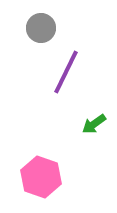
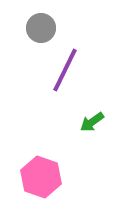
purple line: moved 1 px left, 2 px up
green arrow: moved 2 px left, 2 px up
